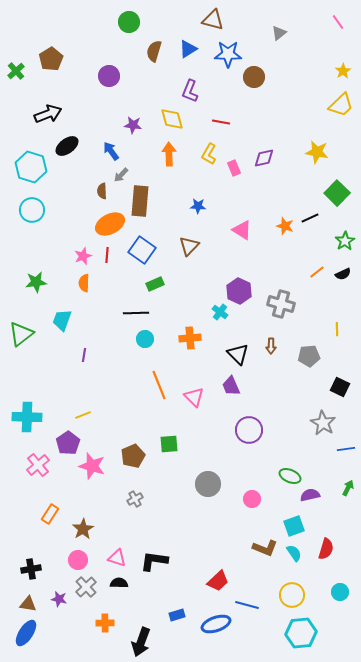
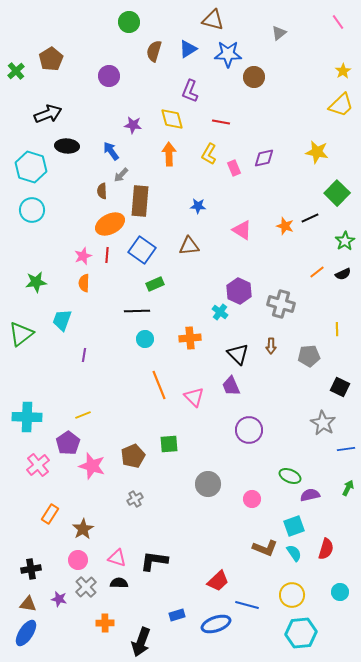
black ellipse at (67, 146): rotated 40 degrees clockwise
brown triangle at (189, 246): rotated 40 degrees clockwise
black line at (136, 313): moved 1 px right, 2 px up
